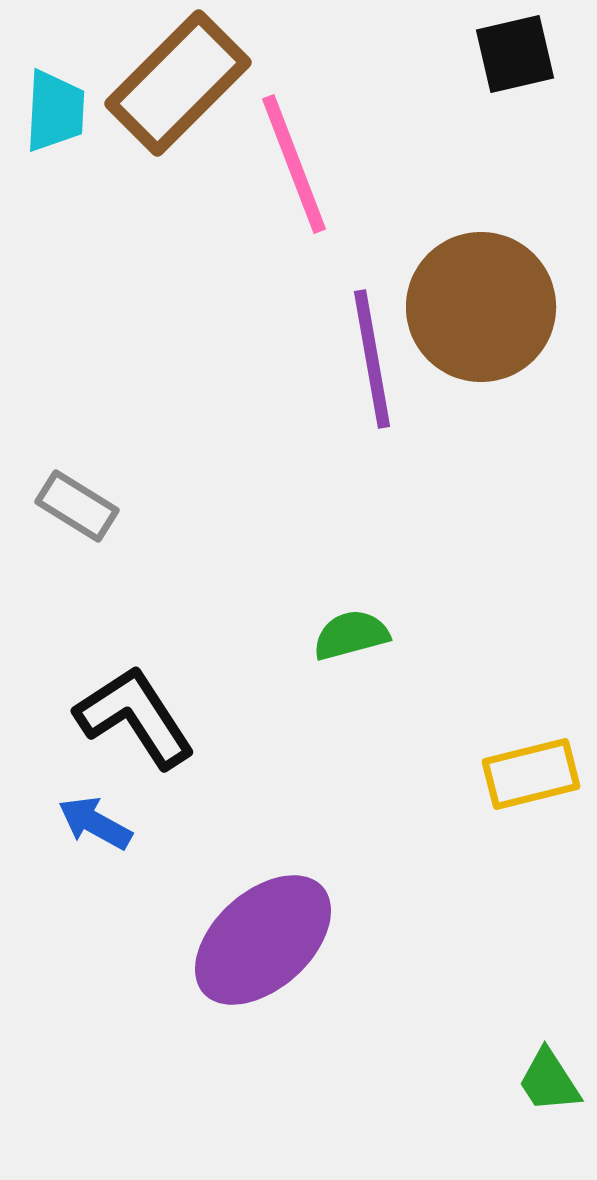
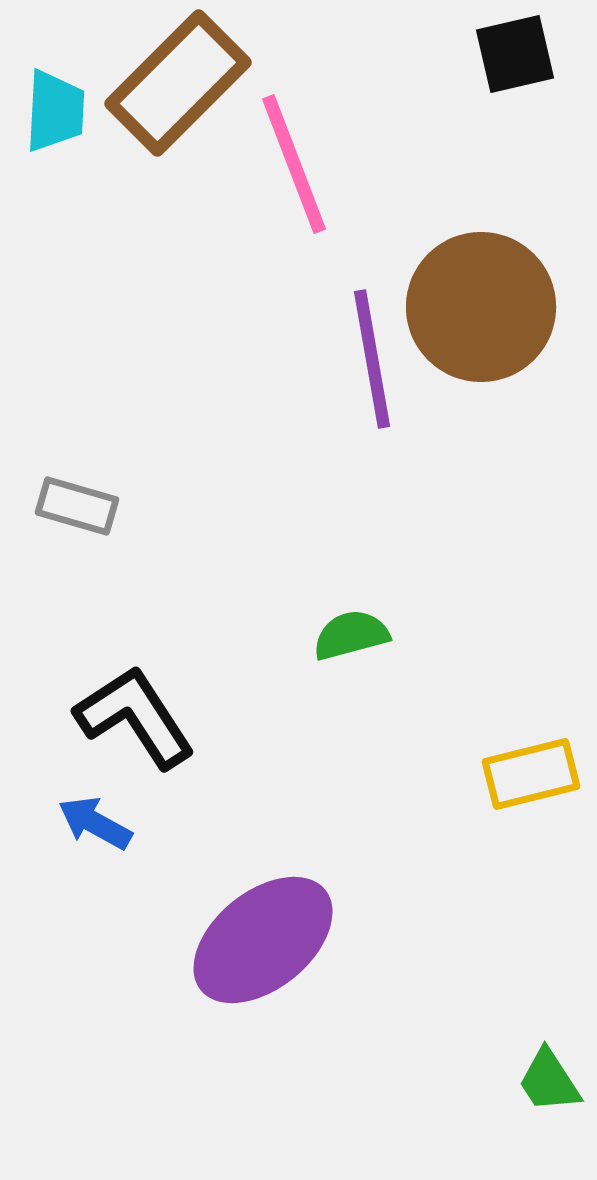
gray rectangle: rotated 16 degrees counterclockwise
purple ellipse: rotated 3 degrees clockwise
